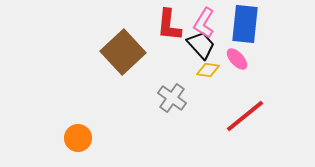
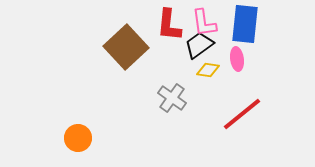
pink L-shape: rotated 40 degrees counterclockwise
black trapezoid: moved 2 px left; rotated 84 degrees counterclockwise
brown square: moved 3 px right, 5 px up
pink ellipse: rotated 35 degrees clockwise
red line: moved 3 px left, 2 px up
